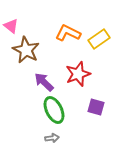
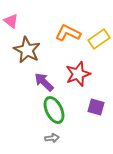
pink triangle: moved 5 px up
brown star: moved 1 px right
